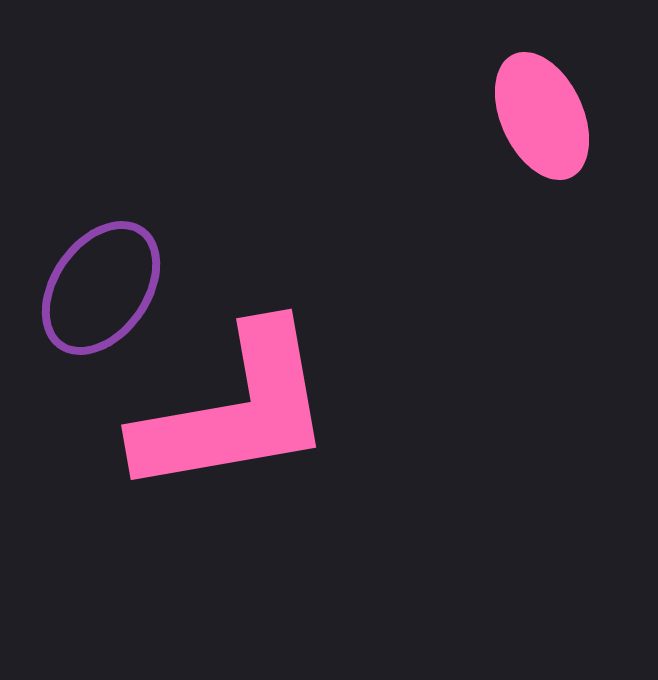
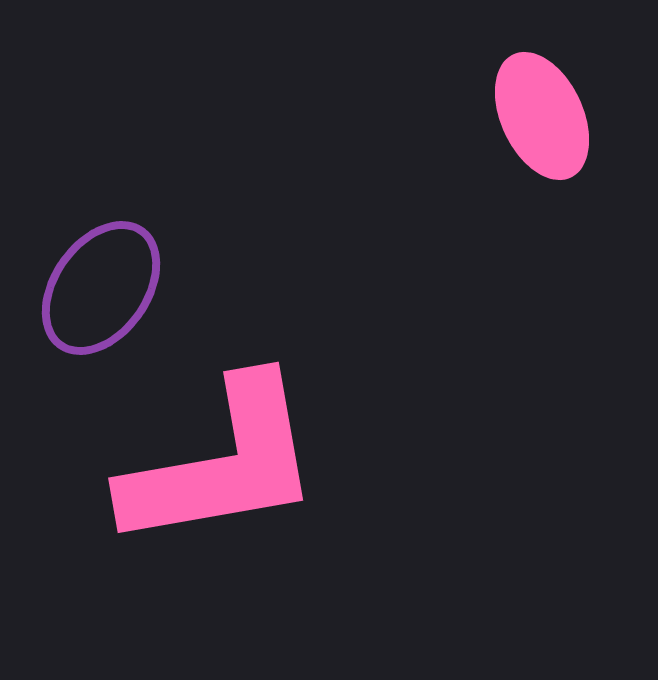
pink L-shape: moved 13 px left, 53 px down
